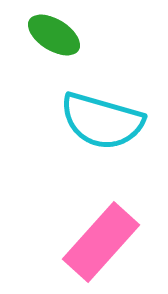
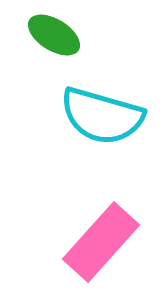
cyan semicircle: moved 5 px up
